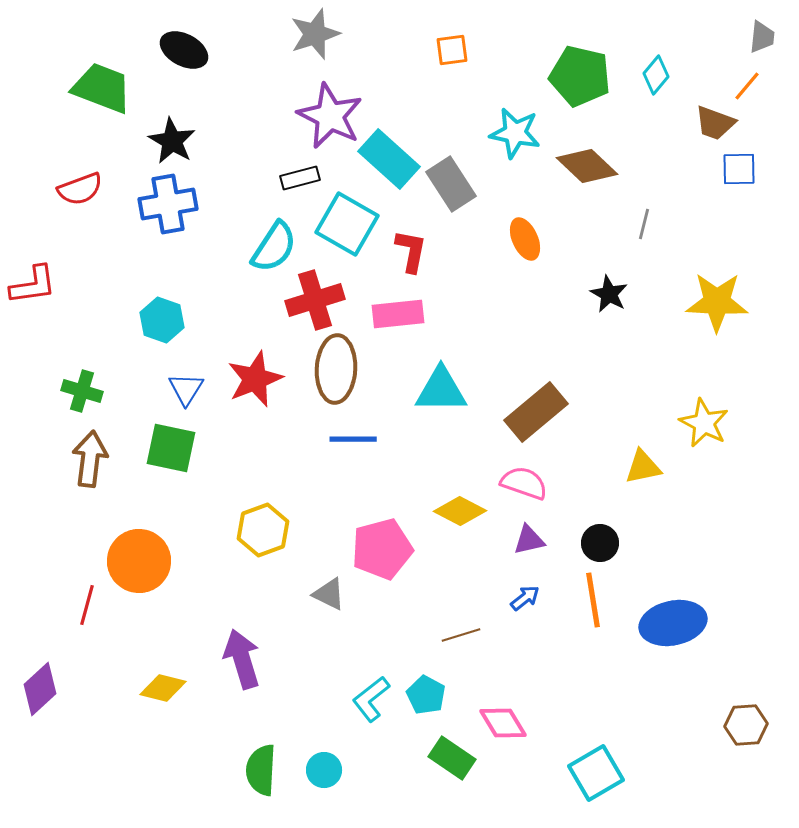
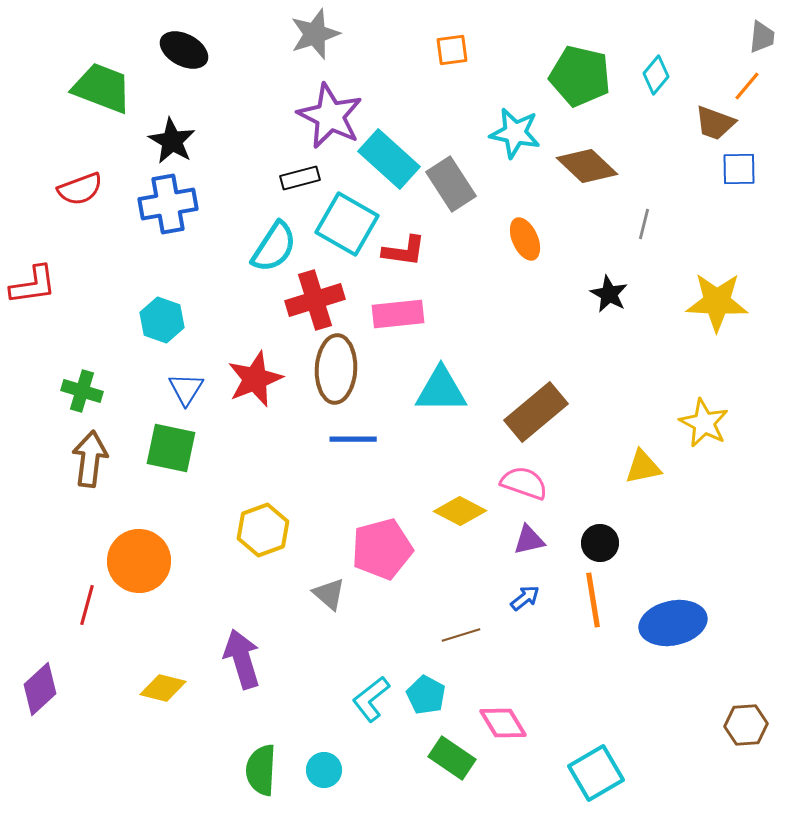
red L-shape at (411, 251): moved 7 px left; rotated 87 degrees clockwise
gray triangle at (329, 594): rotated 15 degrees clockwise
